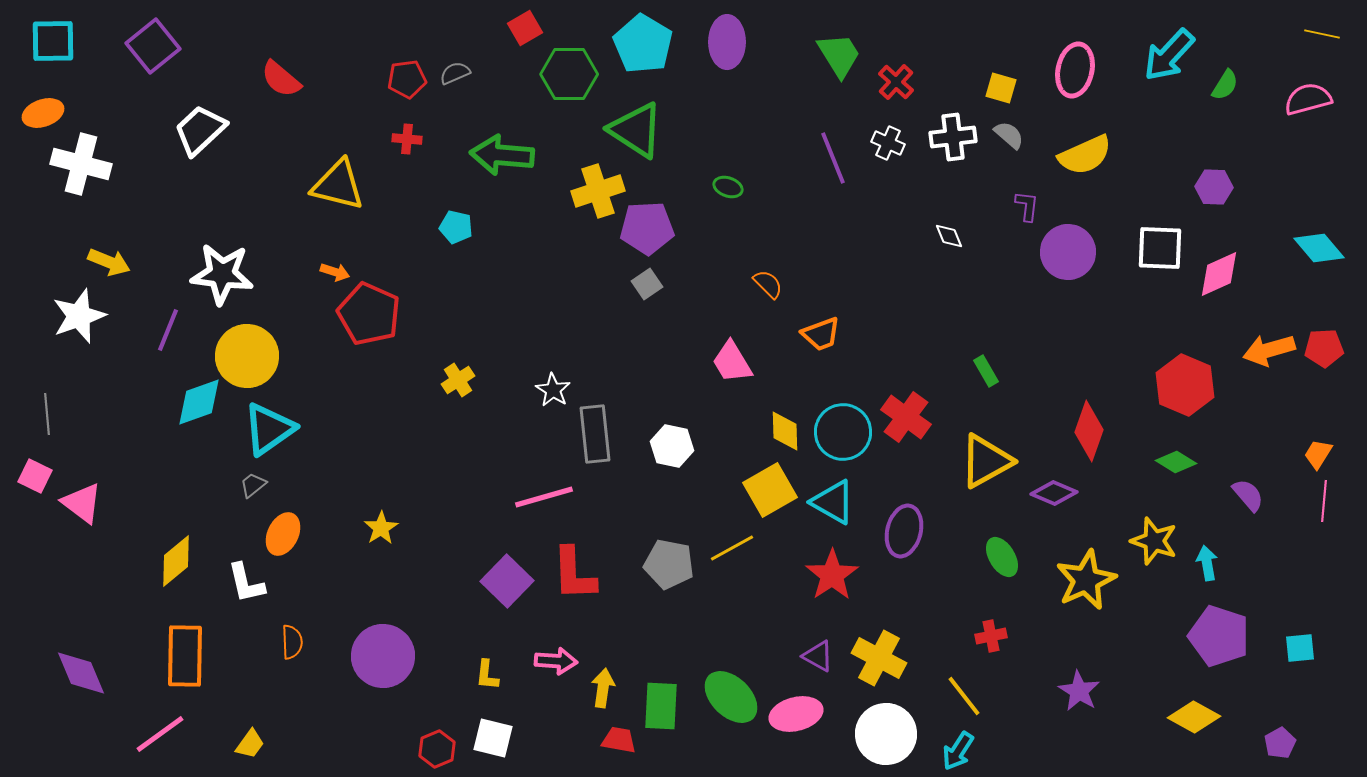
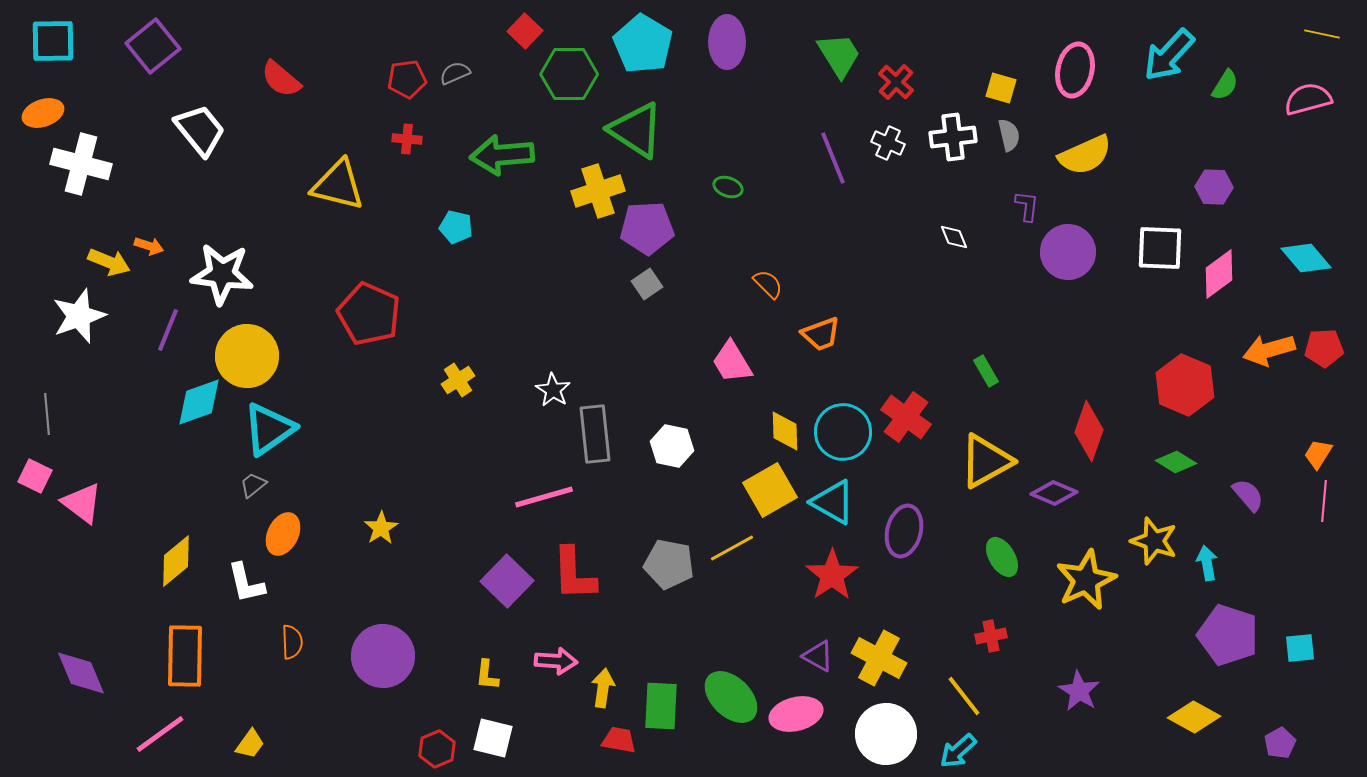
red square at (525, 28): moved 3 px down; rotated 16 degrees counterclockwise
white trapezoid at (200, 130): rotated 94 degrees clockwise
gray semicircle at (1009, 135): rotated 36 degrees clockwise
green arrow at (502, 155): rotated 10 degrees counterclockwise
white diamond at (949, 236): moved 5 px right, 1 px down
cyan diamond at (1319, 248): moved 13 px left, 10 px down
orange arrow at (335, 272): moved 186 px left, 26 px up
pink diamond at (1219, 274): rotated 12 degrees counterclockwise
purple pentagon at (1219, 636): moved 9 px right, 1 px up
cyan arrow at (958, 751): rotated 15 degrees clockwise
